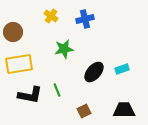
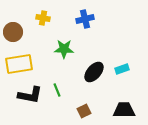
yellow cross: moved 8 px left, 2 px down; rotated 24 degrees counterclockwise
green star: rotated 12 degrees clockwise
